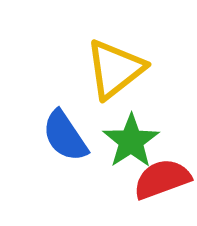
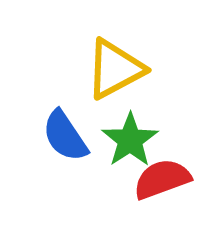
yellow triangle: rotated 10 degrees clockwise
green star: moved 1 px left, 1 px up
